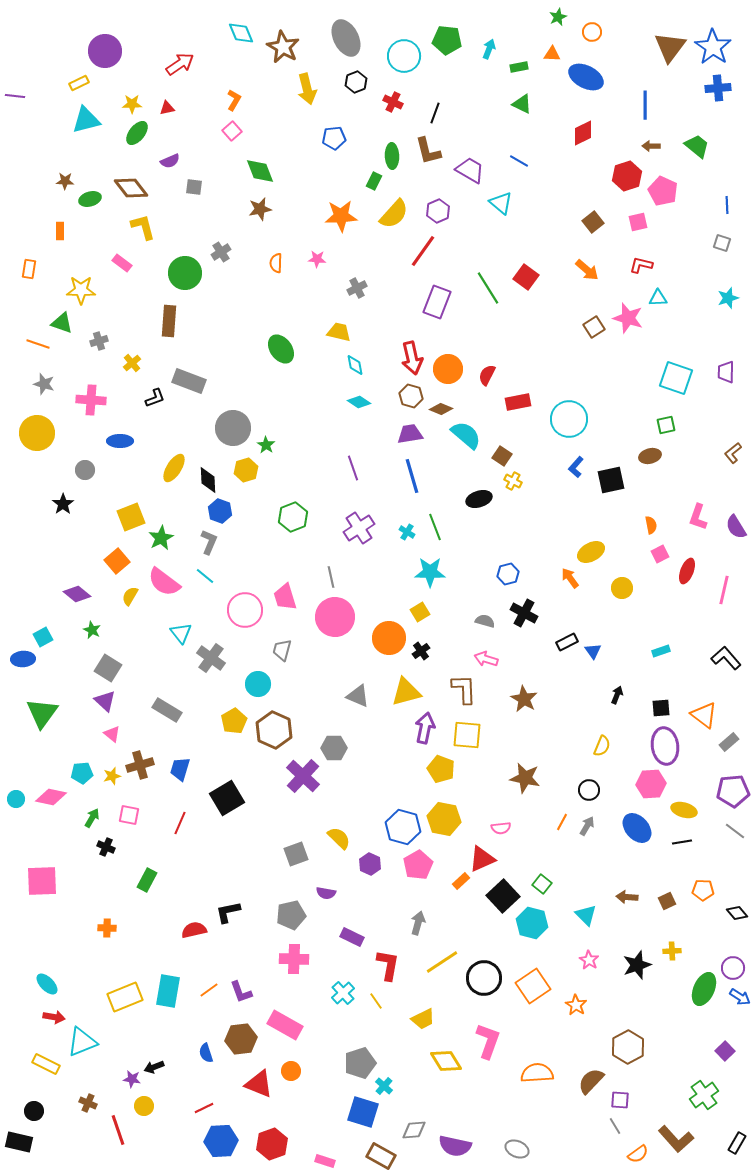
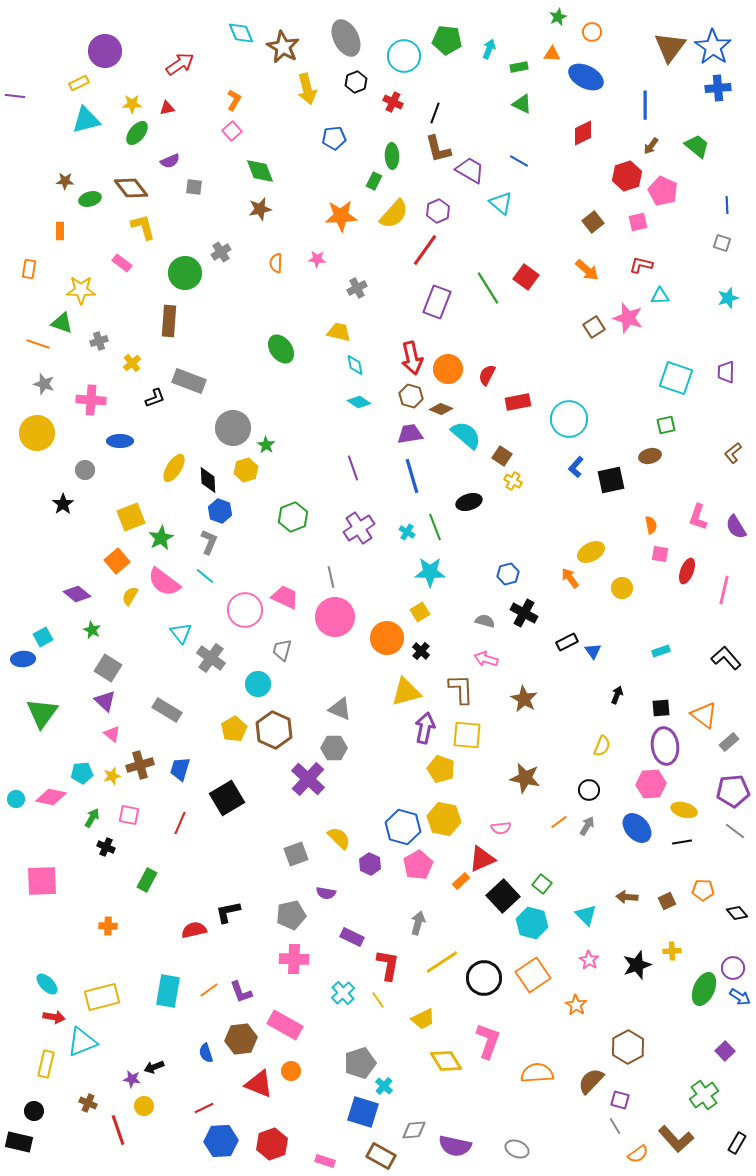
brown arrow at (651, 146): rotated 54 degrees counterclockwise
brown L-shape at (428, 151): moved 10 px right, 2 px up
red line at (423, 251): moved 2 px right, 1 px up
cyan triangle at (658, 298): moved 2 px right, 2 px up
black ellipse at (479, 499): moved 10 px left, 3 px down
pink square at (660, 554): rotated 36 degrees clockwise
pink trapezoid at (285, 597): rotated 132 degrees clockwise
orange circle at (389, 638): moved 2 px left
black cross at (421, 651): rotated 12 degrees counterclockwise
brown L-shape at (464, 689): moved 3 px left
gray triangle at (358, 696): moved 18 px left, 13 px down
yellow pentagon at (234, 721): moved 8 px down
purple cross at (303, 776): moved 5 px right, 3 px down
orange line at (562, 822): moved 3 px left; rotated 24 degrees clockwise
orange cross at (107, 928): moved 1 px right, 2 px up
orange square at (533, 986): moved 11 px up
yellow rectangle at (125, 997): moved 23 px left; rotated 8 degrees clockwise
yellow line at (376, 1001): moved 2 px right, 1 px up
yellow rectangle at (46, 1064): rotated 76 degrees clockwise
purple square at (620, 1100): rotated 12 degrees clockwise
